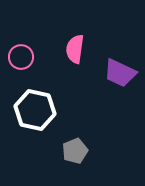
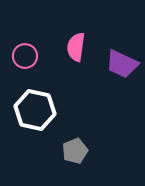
pink semicircle: moved 1 px right, 2 px up
pink circle: moved 4 px right, 1 px up
purple trapezoid: moved 2 px right, 9 px up
